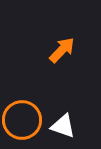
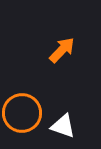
orange circle: moved 7 px up
